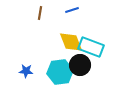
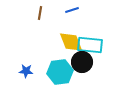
cyan rectangle: moved 1 px left, 2 px up; rotated 15 degrees counterclockwise
black circle: moved 2 px right, 3 px up
